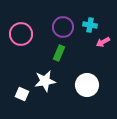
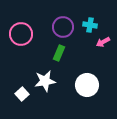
white square: rotated 24 degrees clockwise
